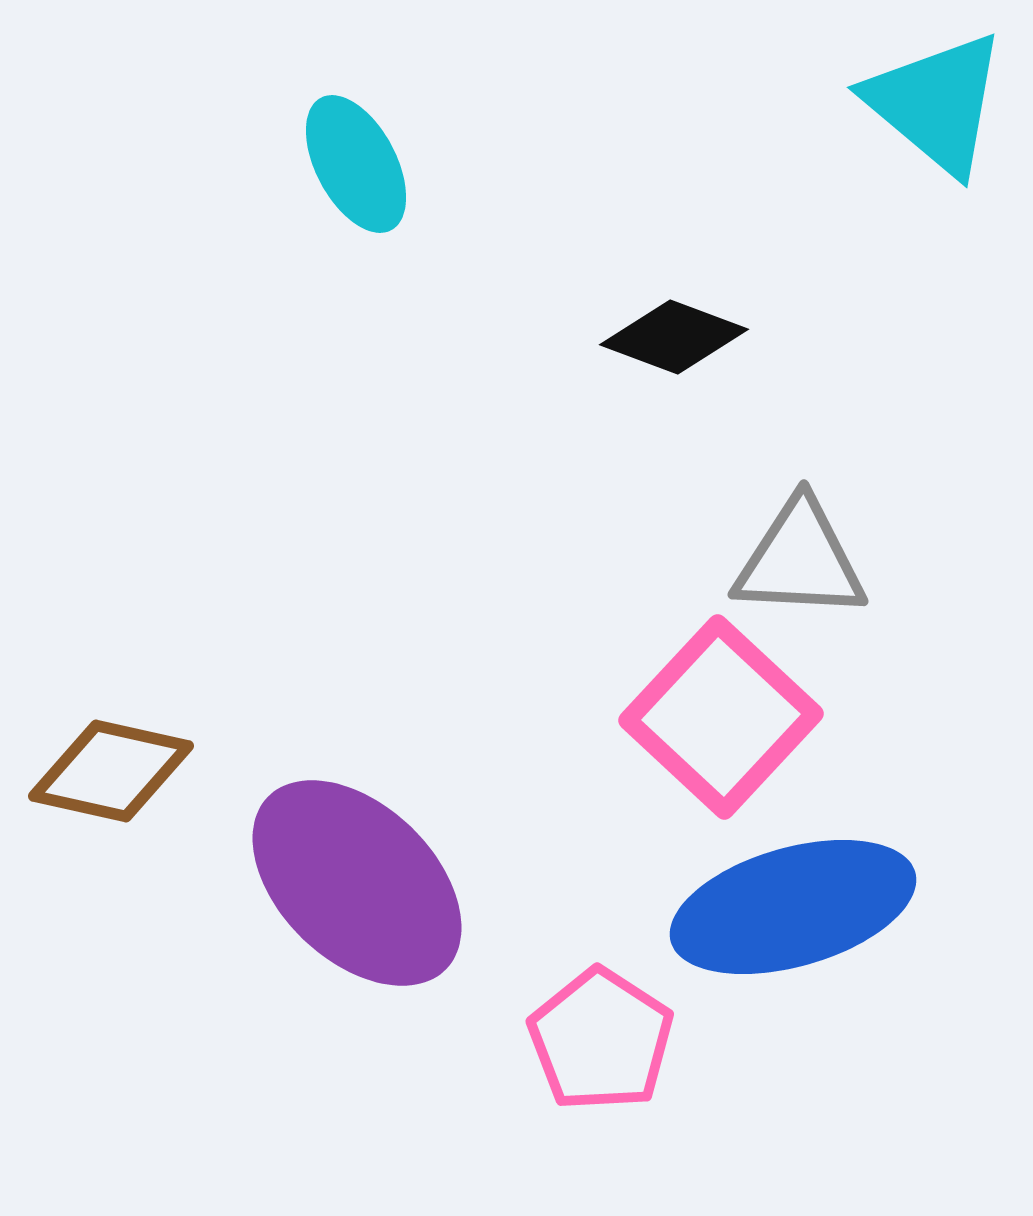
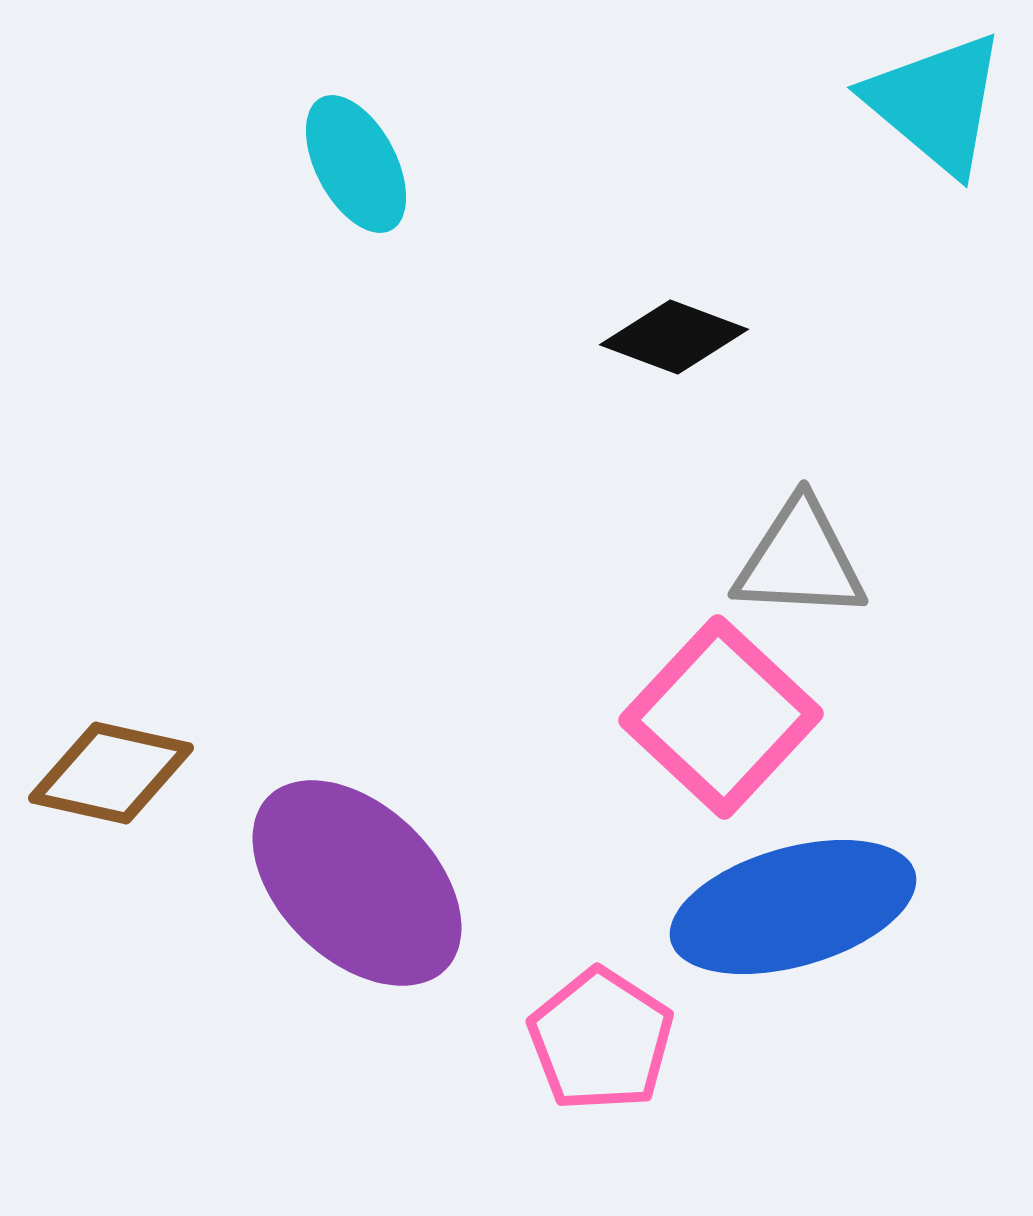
brown diamond: moved 2 px down
